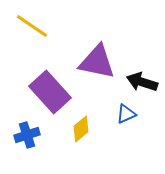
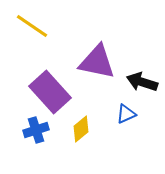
blue cross: moved 9 px right, 5 px up
